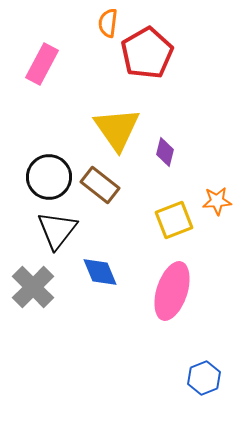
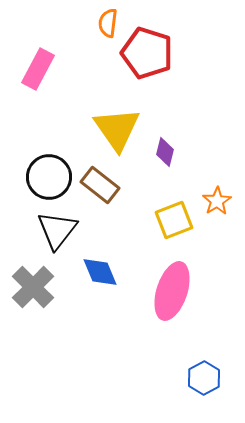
red pentagon: rotated 24 degrees counterclockwise
pink rectangle: moved 4 px left, 5 px down
orange star: rotated 28 degrees counterclockwise
blue hexagon: rotated 8 degrees counterclockwise
